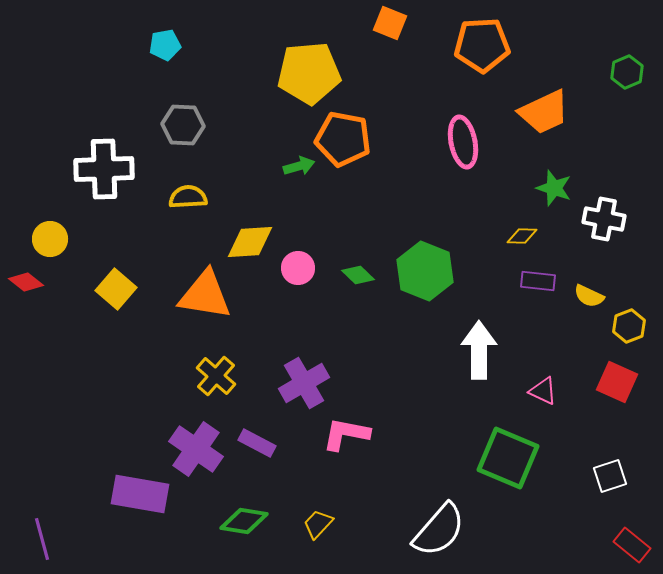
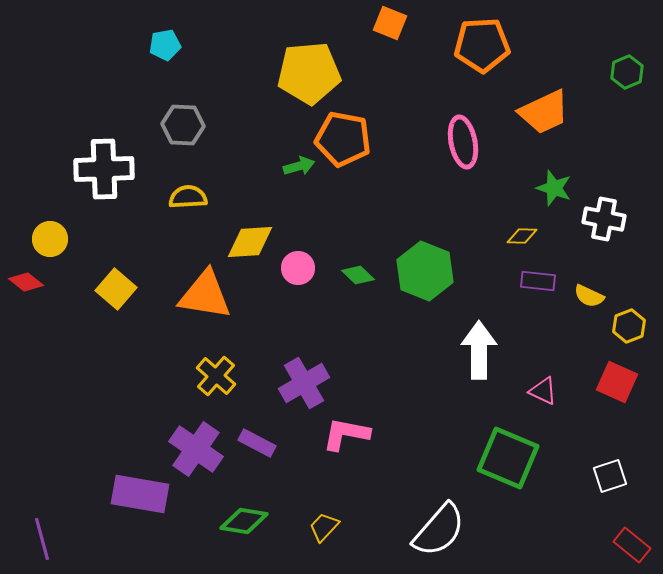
yellow trapezoid at (318, 524): moved 6 px right, 3 px down
